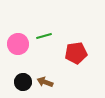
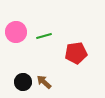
pink circle: moved 2 px left, 12 px up
brown arrow: moved 1 px left; rotated 21 degrees clockwise
